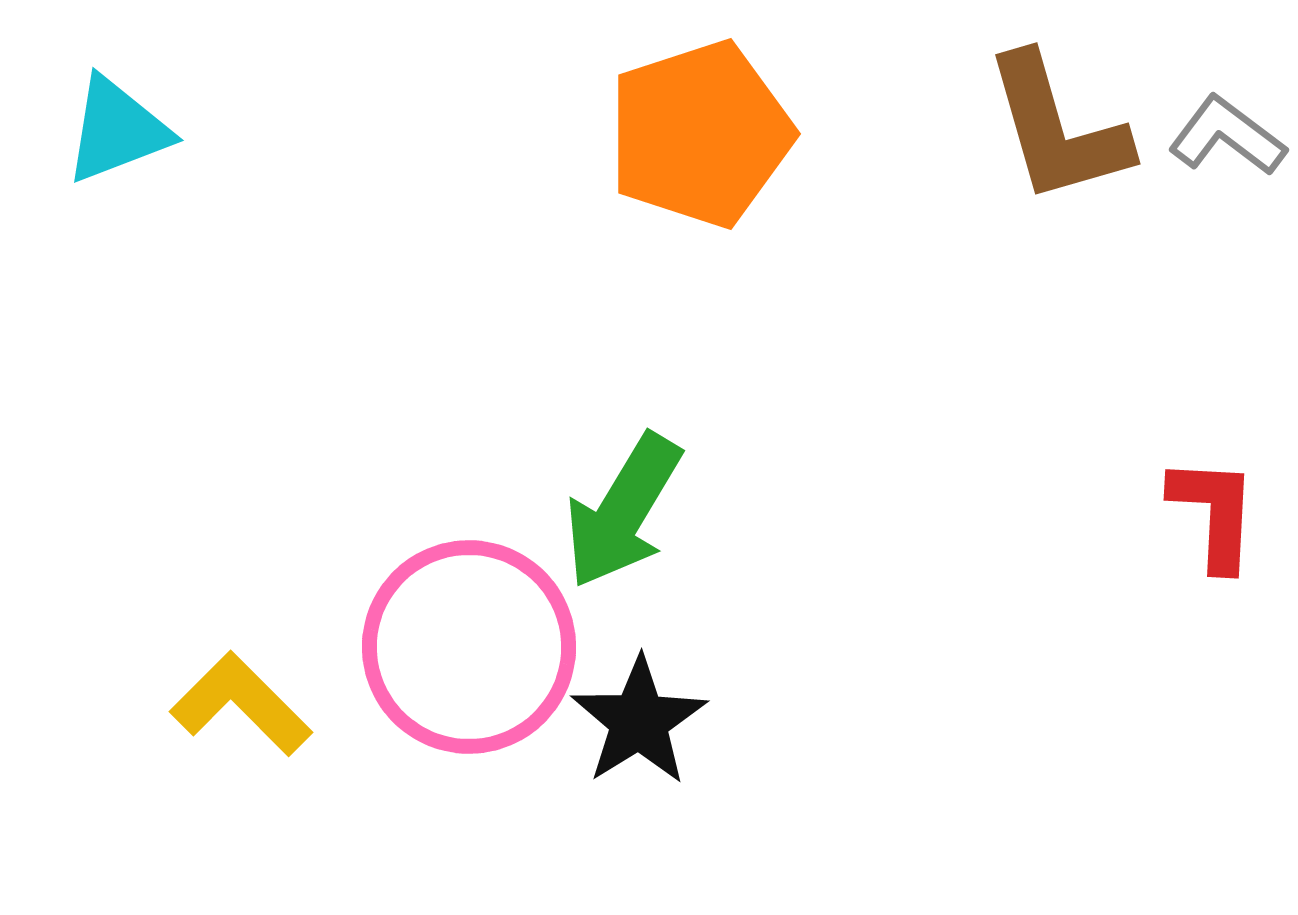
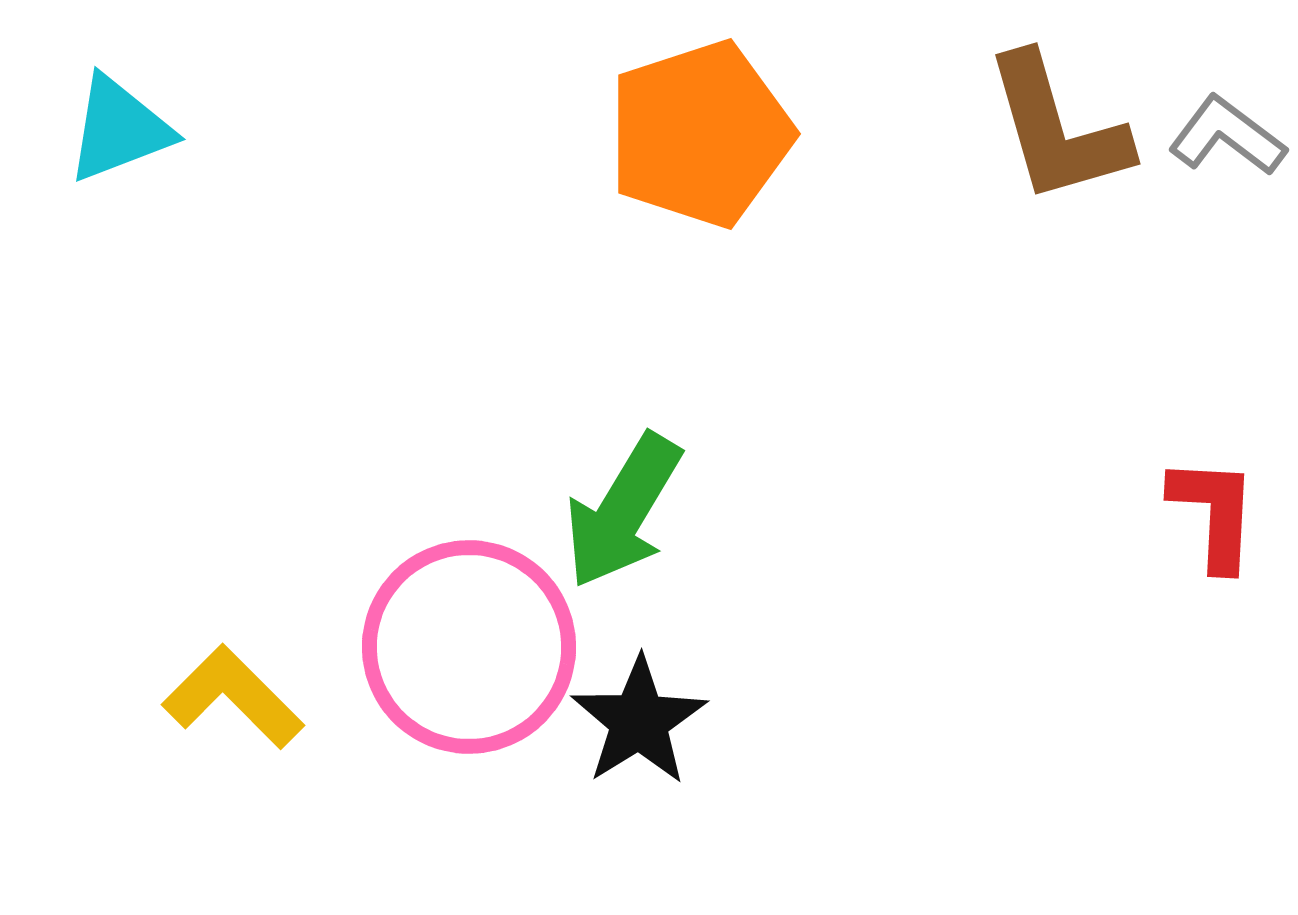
cyan triangle: moved 2 px right, 1 px up
yellow L-shape: moved 8 px left, 7 px up
